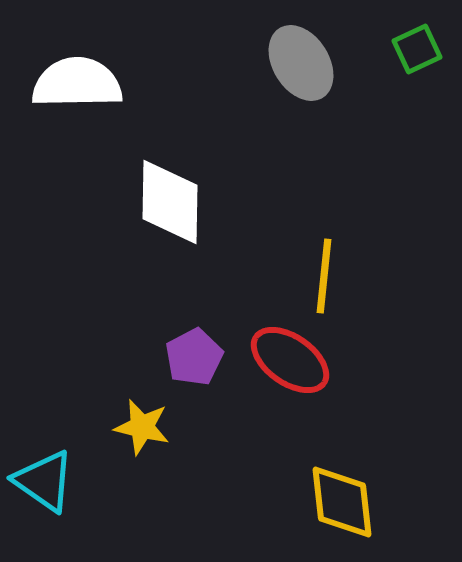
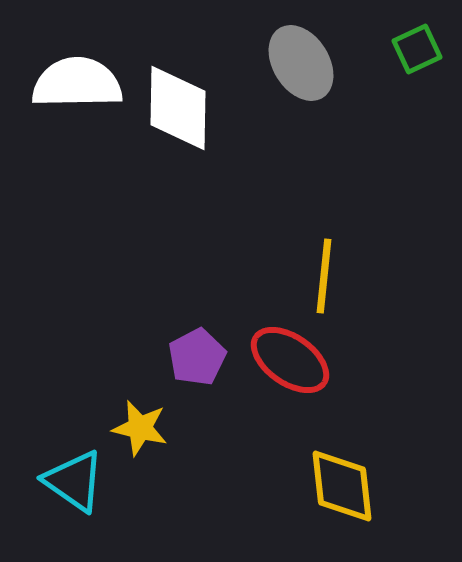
white diamond: moved 8 px right, 94 px up
purple pentagon: moved 3 px right
yellow star: moved 2 px left, 1 px down
cyan triangle: moved 30 px right
yellow diamond: moved 16 px up
